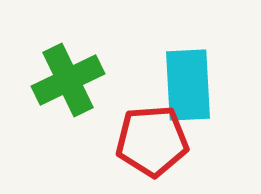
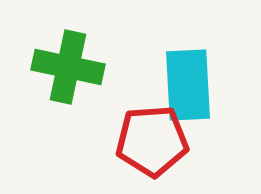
green cross: moved 13 px up; rotated 38 degrees clockwise
